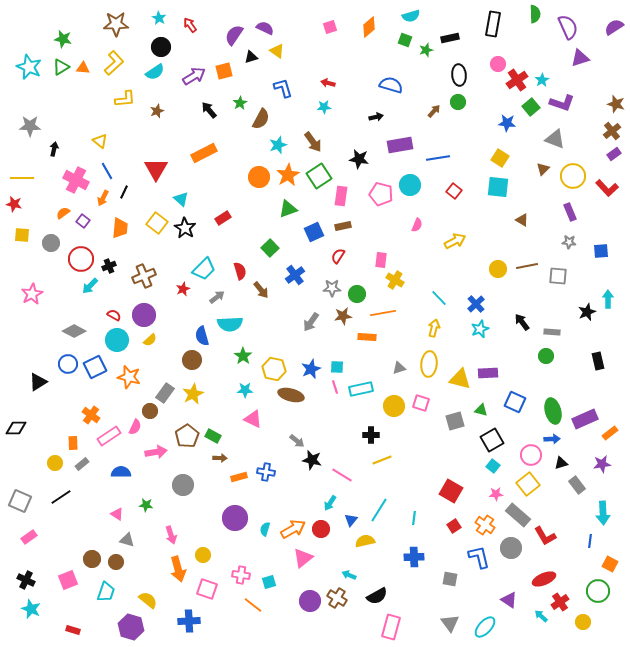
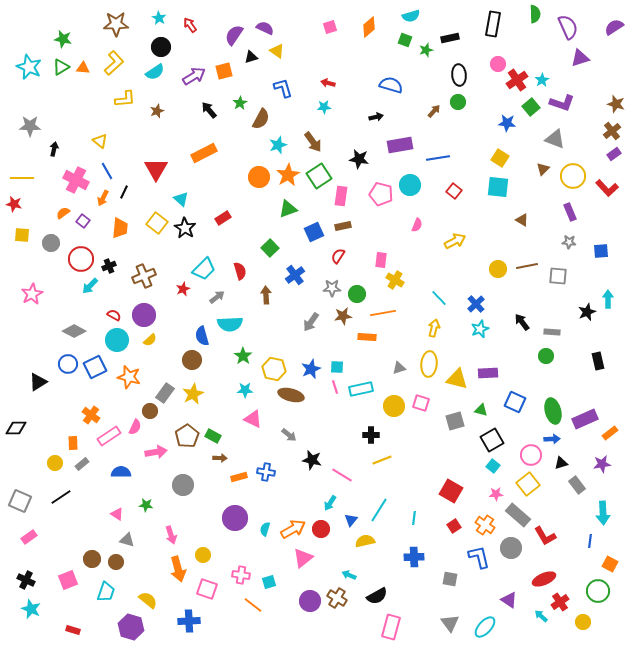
brown arrow at (261, 290): moved 5 px right, 5 px down; rotated 144 degrees counterclockwise
yellow triangle at (460, 379): moved 3 px left
gray arrow at (297, 441): moved 8 px left, 6 px up
